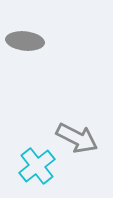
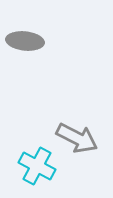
cyan cross: rotated 24 degrees counterclockwise
